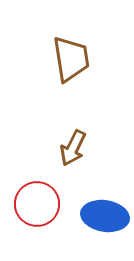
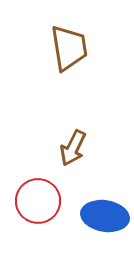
brown trapezoid: moved 2 px left, 11 px up
red circle: moved 1 px right, 3 px up
